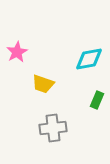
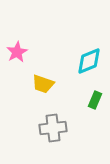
cyan diamond: moved 2 px down; rotated 12 degrees counterclockwise
green rectangle: moved 2 px left
